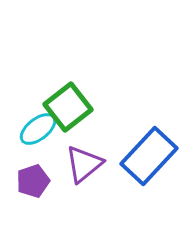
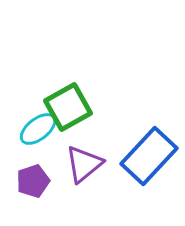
green square: rotated 9 degrees clockwise
